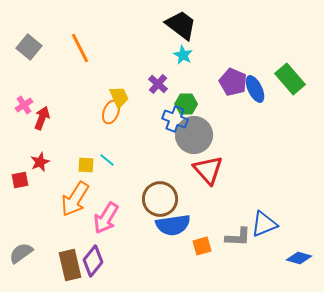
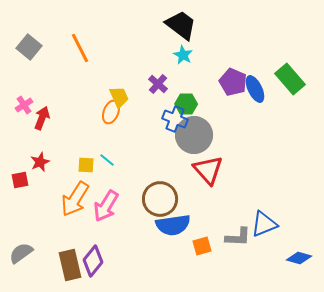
pink arrow: moved 12 px up
